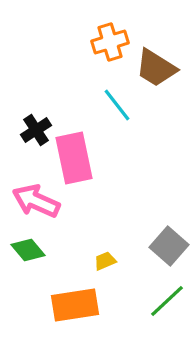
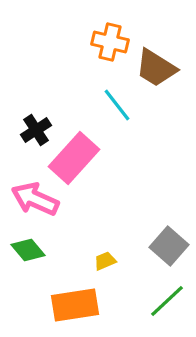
orange cross: rotated 30 degrees clockwise
pink rectangle: rotated 54 degrees clockwise
pink arrow: moved 1 px left, 2 px up
